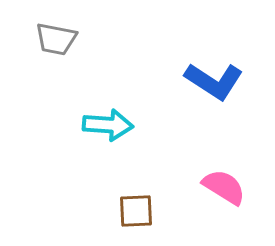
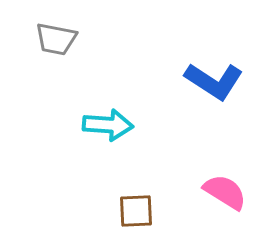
pink semicircle: moved 1 px right, 5 px down
